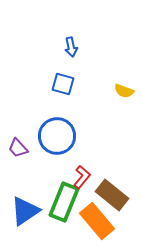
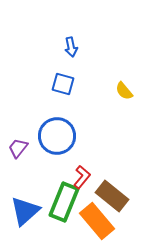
yellow semicircle: rotated 30 degrees clockwise
purple trapezoid: rotated 80 degrees clockwise
brown rectangle: moved 1 px down
blue triangle: rotated 8 degrees counterclockwise
